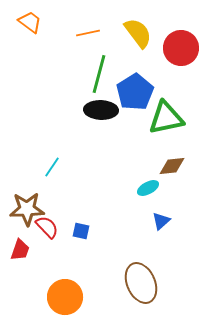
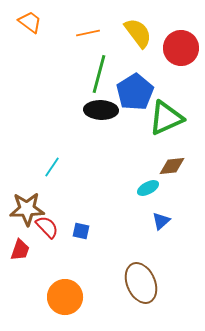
green triangle: rotated 12 degrees counterclockwise
